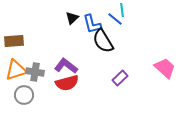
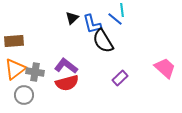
orange triangle: moved 1 px left, 1 px up; rotated 20 degrees counterclockwise
